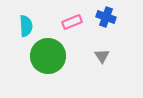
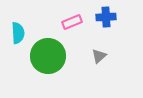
blue cross: rotated 24 degrees counterclockwise
cyan semicircle: moved 8 px left, 7 px down
gray triangle: moved 3 px left; rotated 21 degrees clockwise
